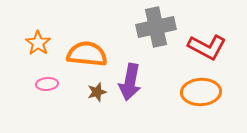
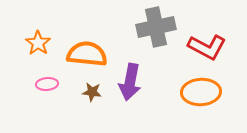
brown star: moved 5 px left; rotated 24 degrees clockwise
